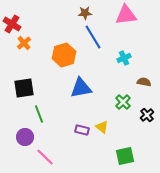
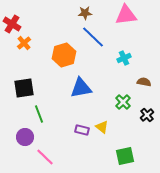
blue line: rotated 15 degrees counterclockwise
